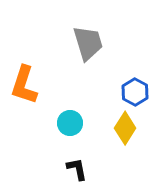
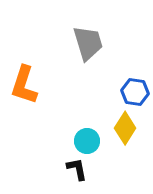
blue hexagon: rotated 20 degrees counterclockwise
cyan circle: moved 17 px right, 18 px down
